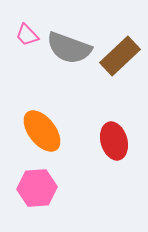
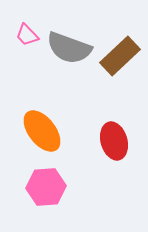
pink hexagon: moved 9 px right, 1 px up
